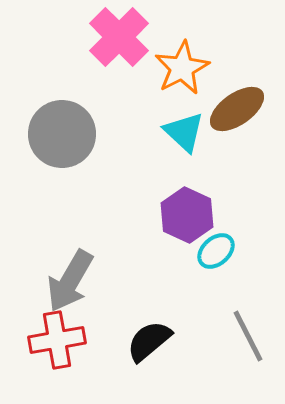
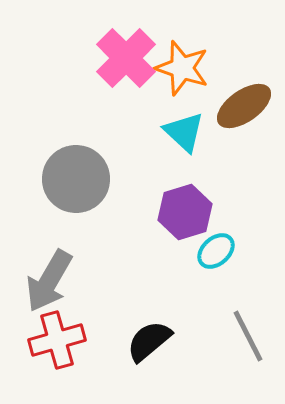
pink cross: moved 7 px right, 21 px down
orange star: rotated 26 degrees counterclockwise
brown ellipse: moved 7 px right, 3 px up
gray circle: moved 14 px right, 45 px down
purple hexagon: moved 2 px left, 3 px up; rotated 18 degrees clockwise
gray arrow: moved 21 px left
red cross: rotated 6 degrees counterclockwise
